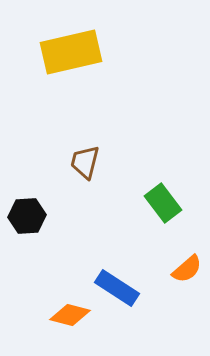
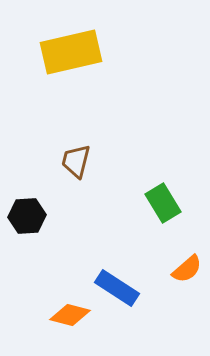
brown trapezoid: moved 9 px left, 1 px up
green rectangle: rotated 6 degrees clockwise
